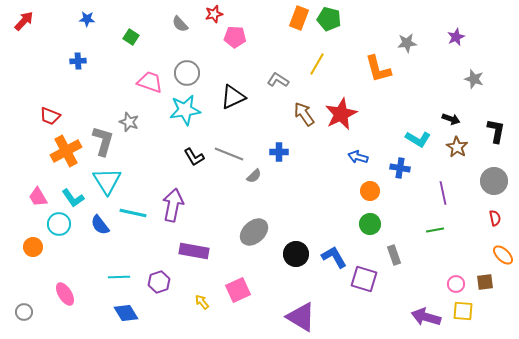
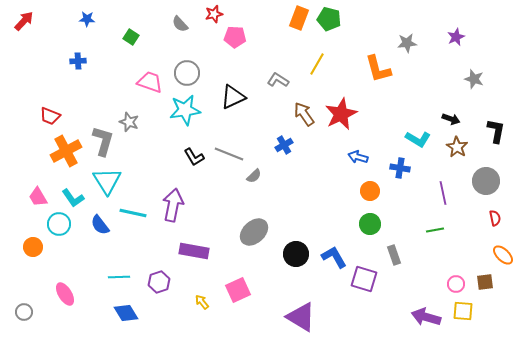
blue cross at (279, 152): moved 5 px right, 7 px up; rotated 30 degrees counterclockwise
gray circle at (494, 181): moved 8 px left
